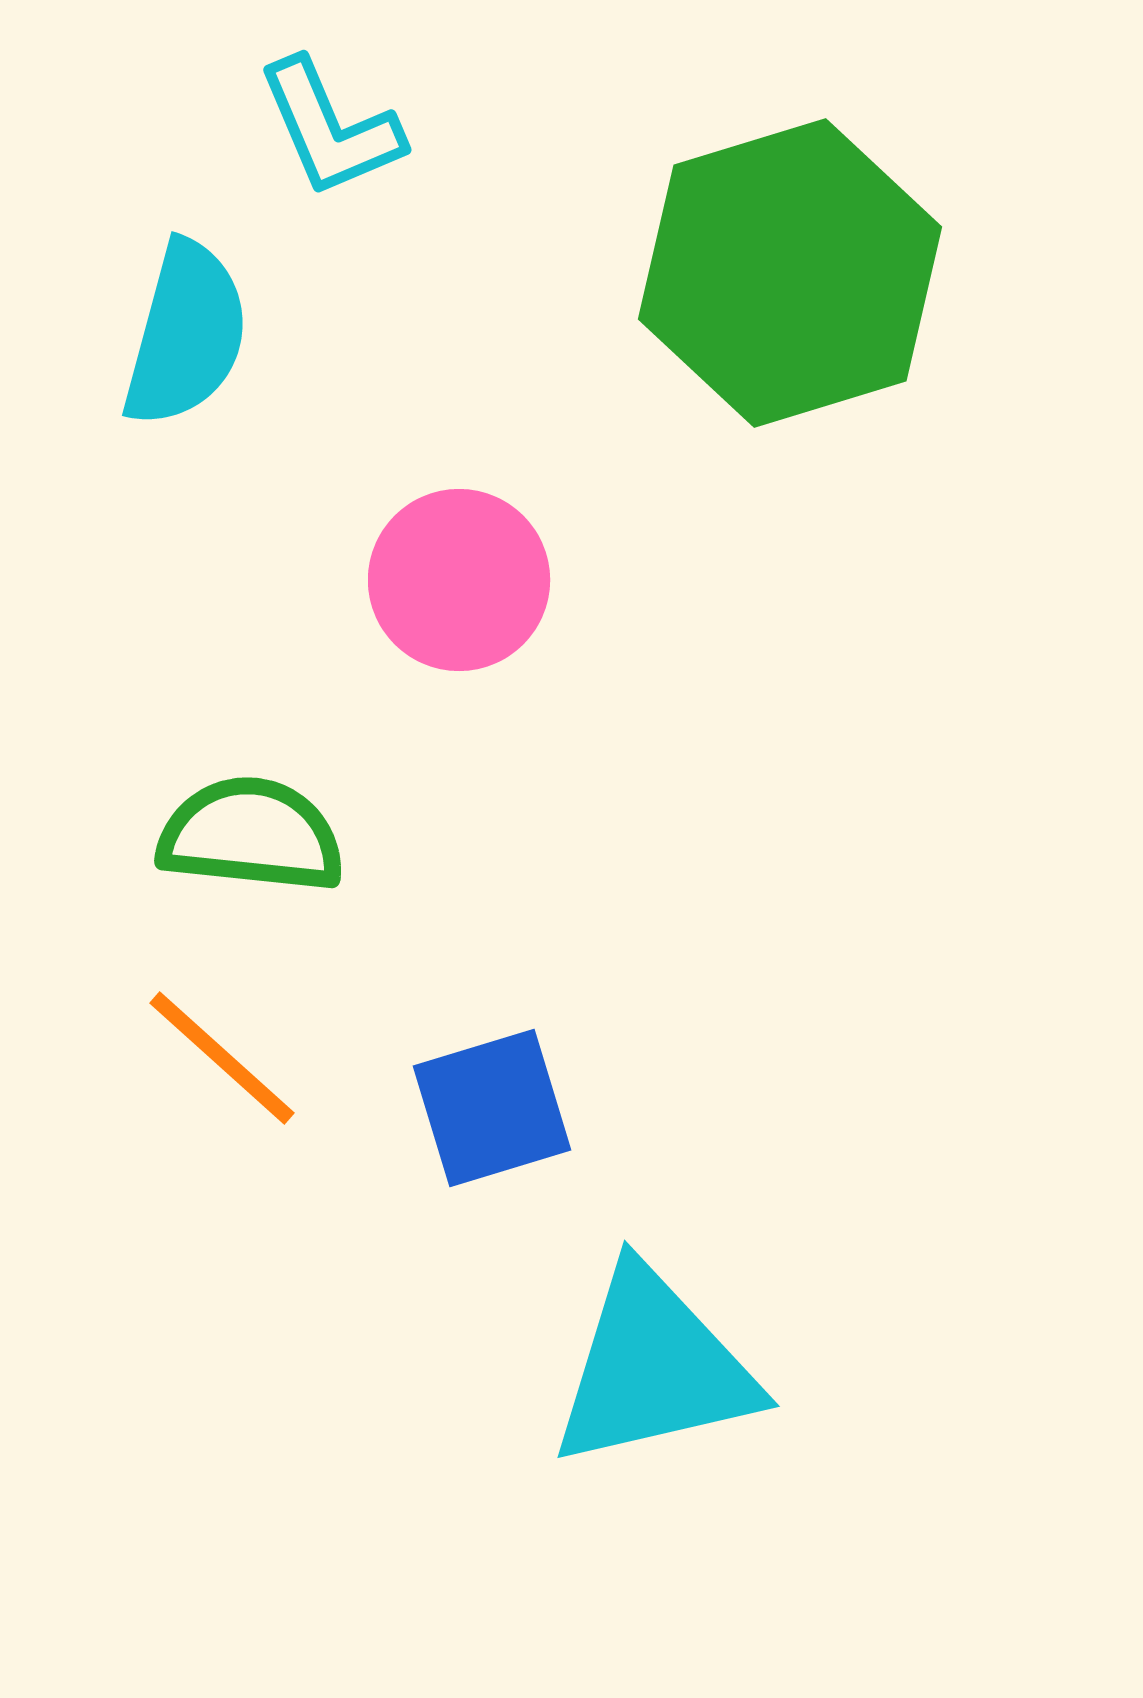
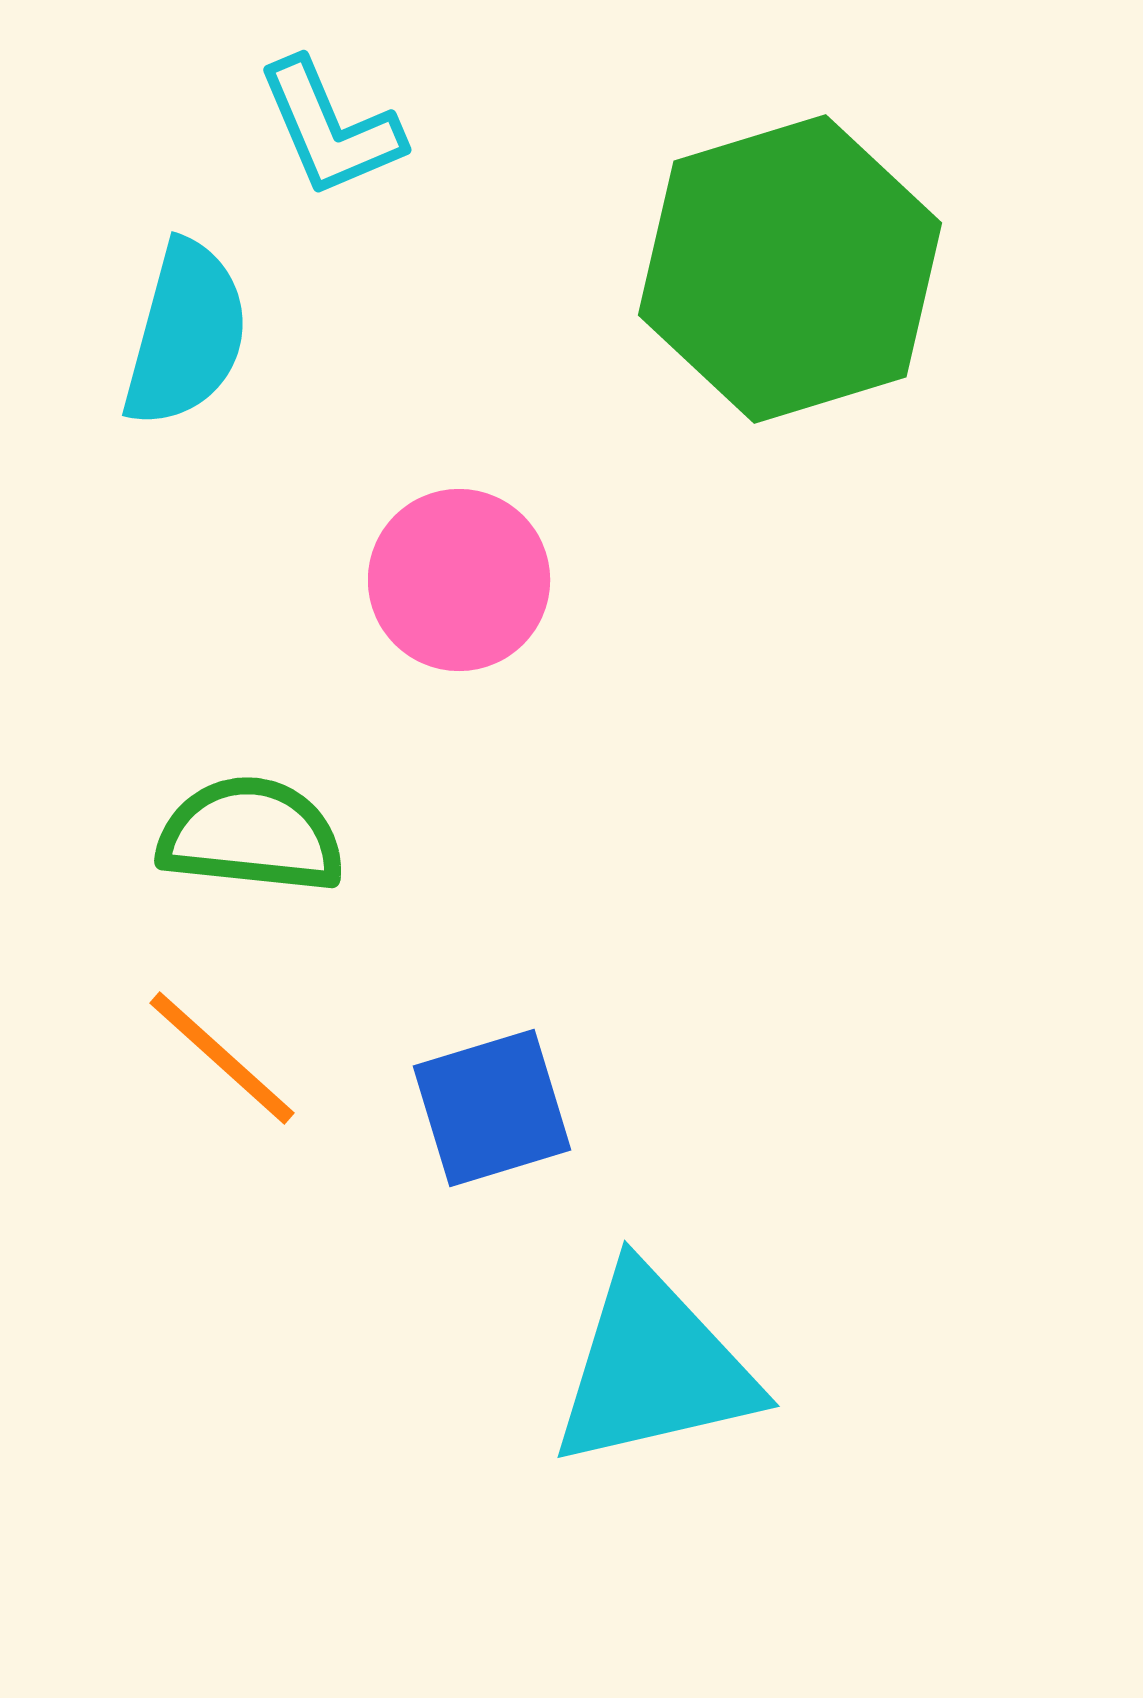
green hexagon: moved 4 px up
